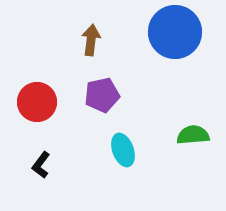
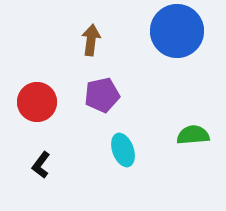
blue circle: moved 2 px right, 1 px up
